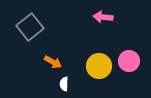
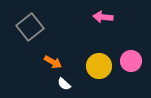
pink circle: moved 2 px right
white semicircle: rotated 48 degrees counterclockwise
